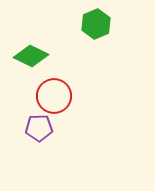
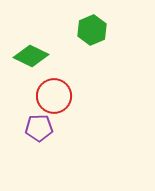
green hexagon: moved 4 px left, 6 px down
